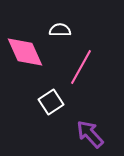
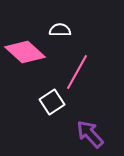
pink diamond: rotated 24 degrees counterclockwise
pink line: moved 4 px left, 5 px down
white square: moved 1 px right
